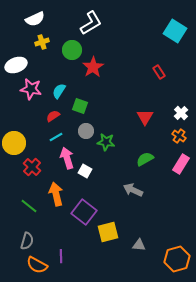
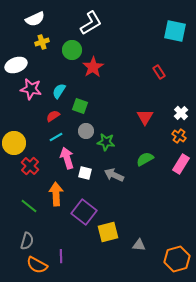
cyan square: rotated 20 degrees counterclockwise
red cross: moved 2 px left, 1 px up
white square: moved 2 px down; rotated 16 degrees counterclockwise
gray arrow: moved 19 px left, 15 px up
orange arrow: rotated 10 degrees clockwise
